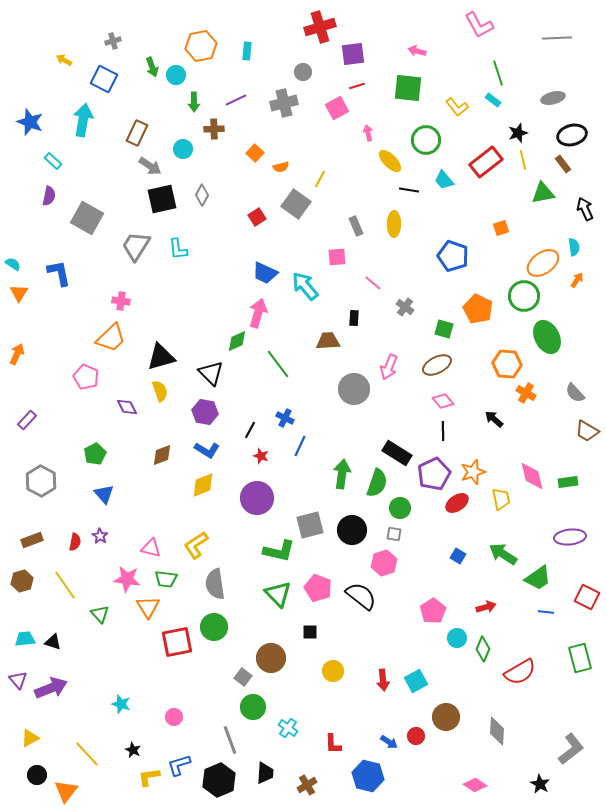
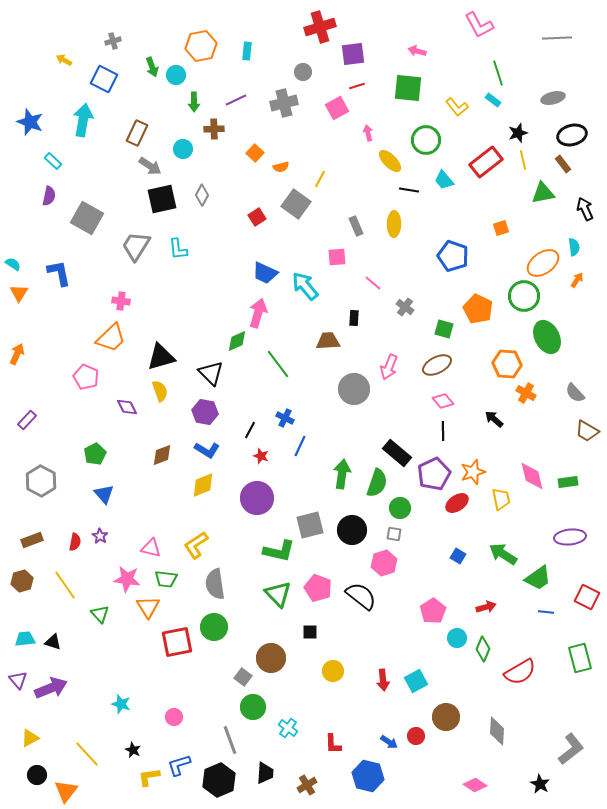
black rectangle at (397, 453): rotated 8 degrees clockwise
